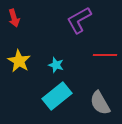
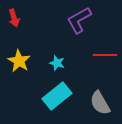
cyan star: moved 1 px right, 2 px up
